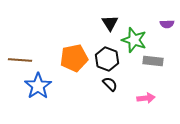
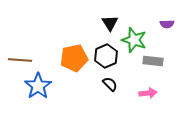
black hexagon: moved 1 px left, 3 px up; rotated 15 degrees clockwise
pink arrow: moved 2 px right, 5 px up
